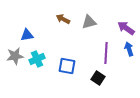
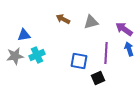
gray triangle: moved 2 px right
purple arrow: moved 2 px left, 1 px down
blue triangle: moved 3 px left
cyan cross: moved 4 px up
blue square: moved 12 px right, 5 px up
black square: rotated 32 degrees clockwise
